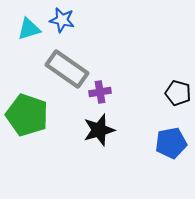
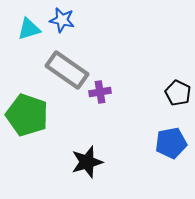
gray rectangle: moved 1 px down
black pentagon: rotated 10 degrees clockwise
black star: moved 12 px left, 32 px down
